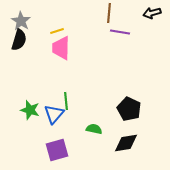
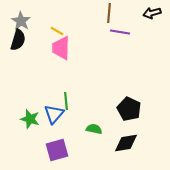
yellow line: rotated 48 degrees clockwise
black semicircle: moved 1 px left
green star: moved 9 px down
